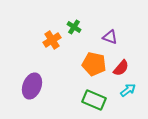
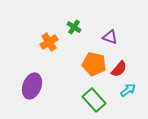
orange cross: moved 3 px left, 2 px down
red semicircle: moved 2 px left, 1 px down
green rectangle: rotated 25 degrees clockwise
